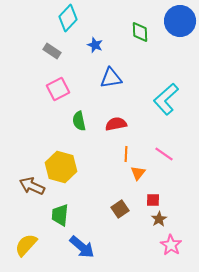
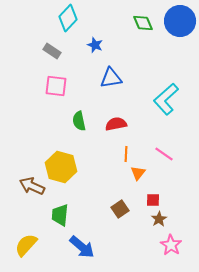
green diamond: moved 3 px right, 9 px up; rotated 20 degrees counterclockwise
pink square: moved 2 px left, 3 px up; rotated 35 degrees clockwise
